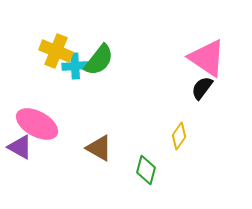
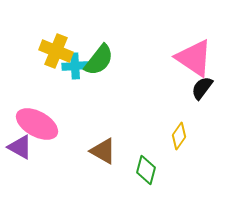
pink triangle: moved 13 px left
brown triangle: moved 4 px right, 3 px down
